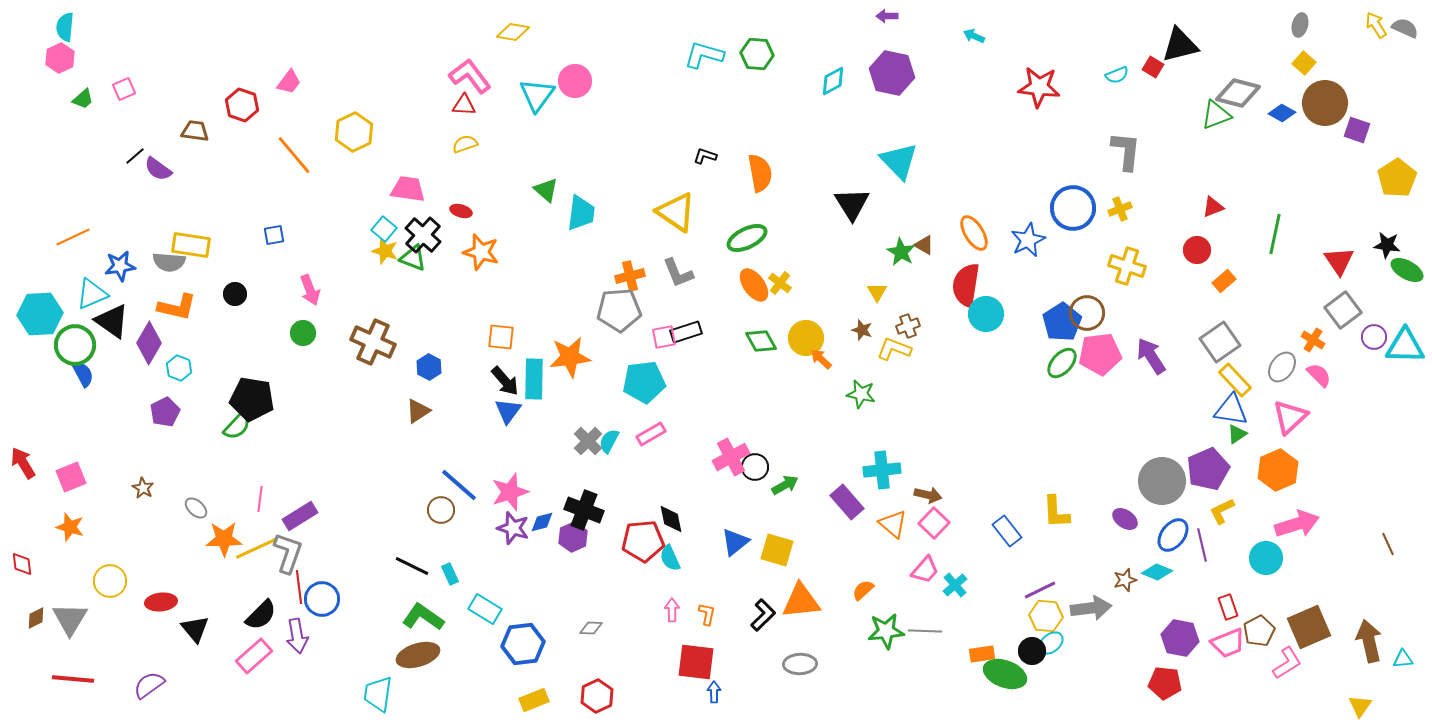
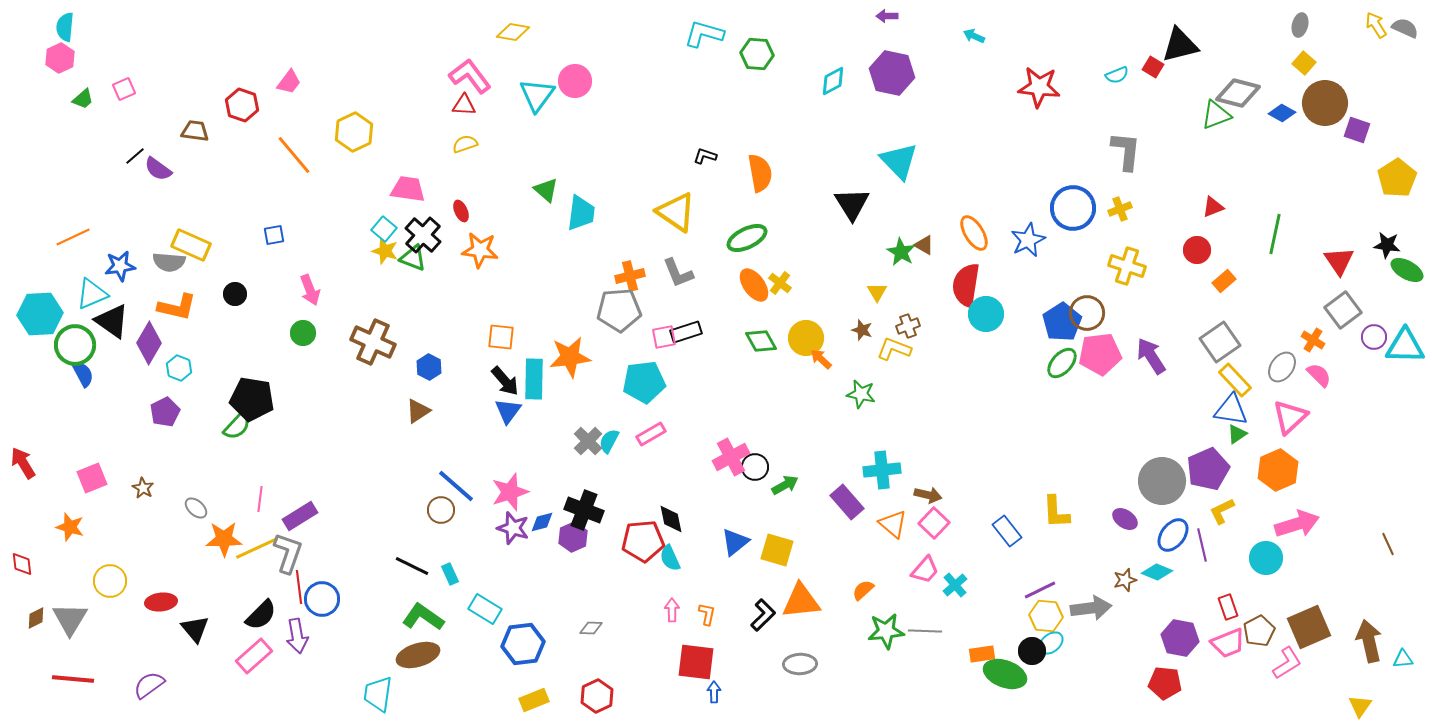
cyan L-shape at (704, 55): moved 21 px up
red ellipse at (461, 211): rotated 50 degrees clockwise
yellow rectangle at (191, 245): rotated 15 degrees clockwise
orange star at (481, 252): moved 1 px left, 2 px up; rotated 9 degrees counterclockwise
pink square at (71, 477): moved 21 px right, 1 px down
blue line at (459, 485): moved 3 px left, 1 px down
